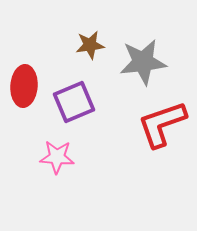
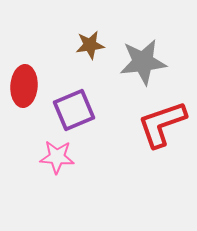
purple square: moved 8 px down
